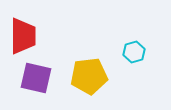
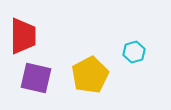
yellow pentagon: moved 1 px right, 1 px up; rotated 21 degrees counterclockwise
